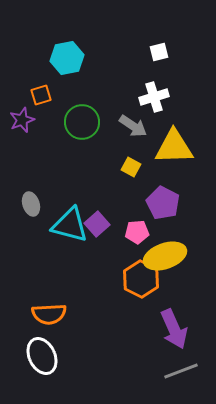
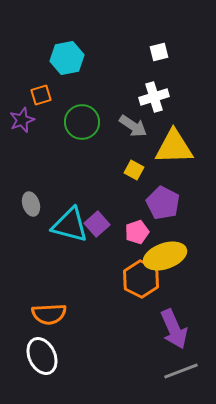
yellow square: moved 3 px right, 3 px down
pink pentagon: rotated 15 degrees counterclockwise
